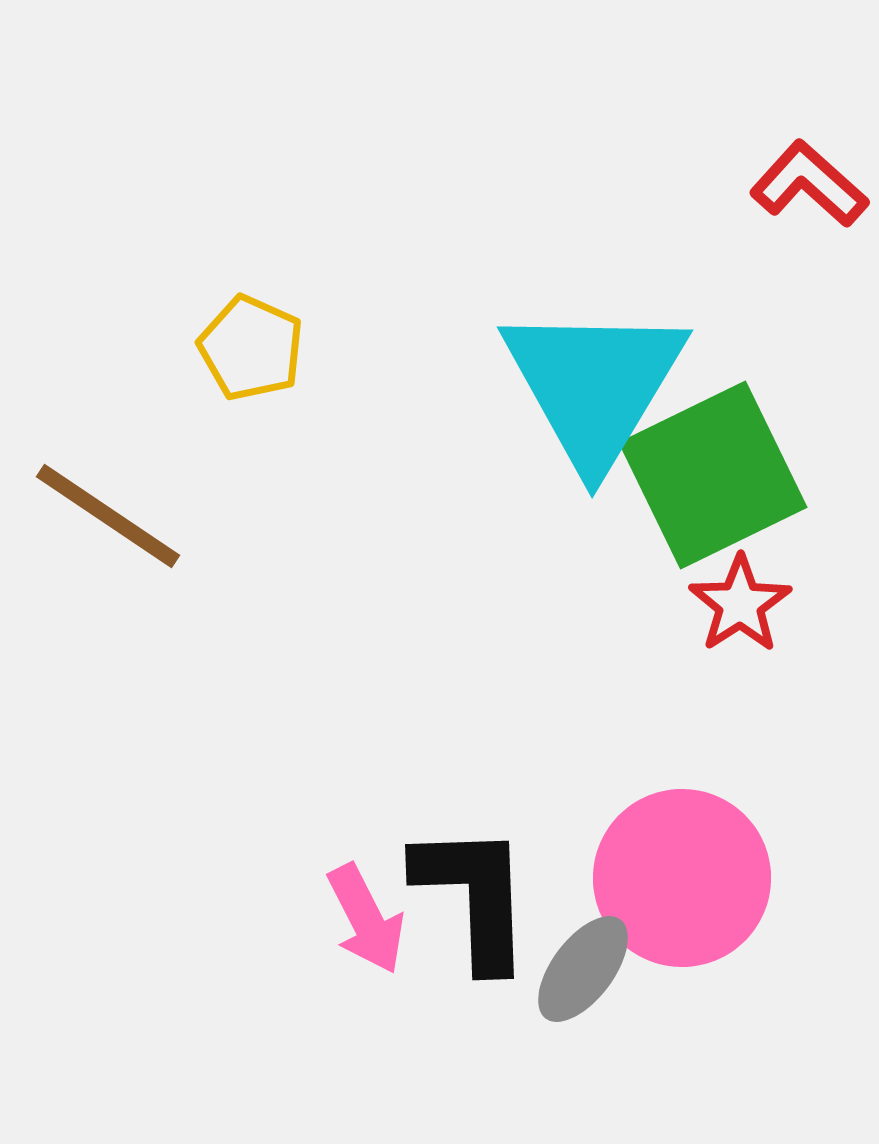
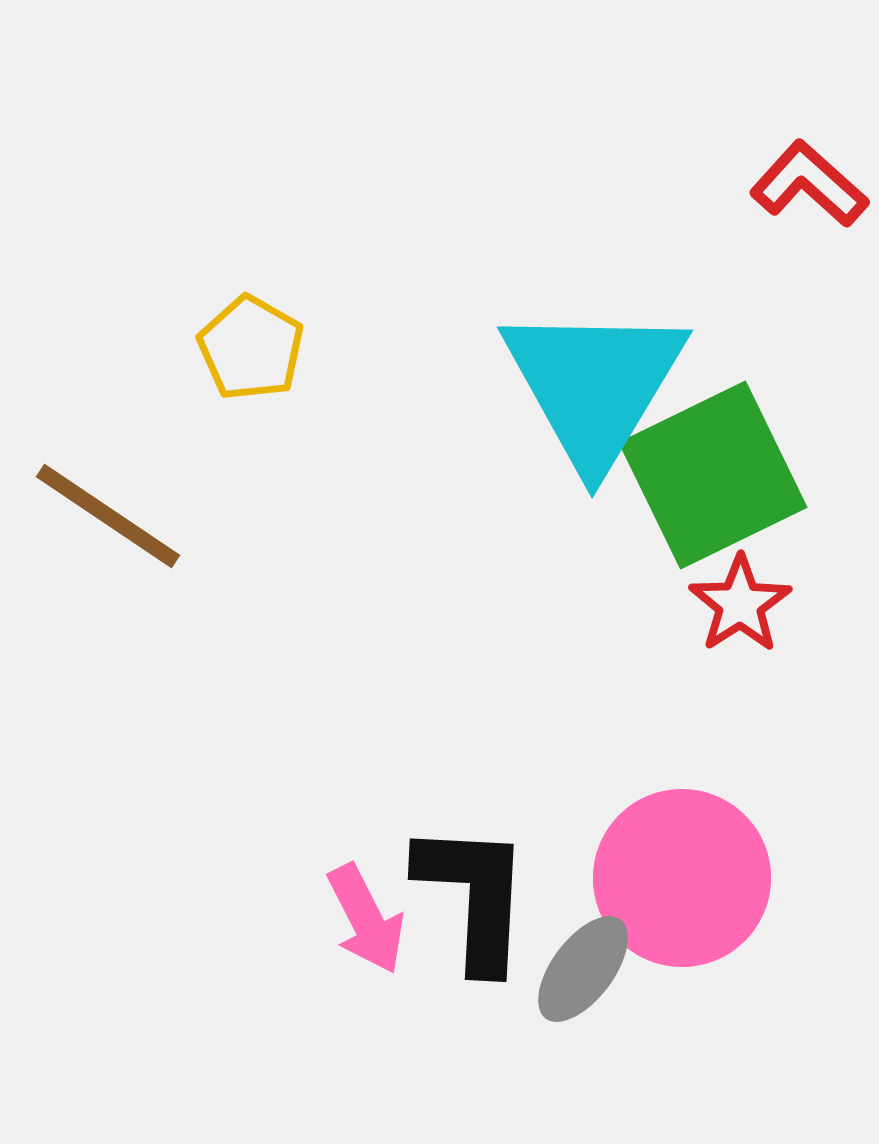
yellow pentagon: rotated 6 degrees clockwise
black L-shape: rotated 5 degrees clockwise
